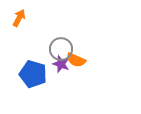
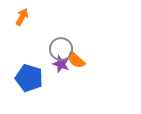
orange arrow: moved 3 px right, 1 px up
orange semicircle: rotated 18 degrees clockwise
blue pentagon: moved 4 px left, 4 px down
